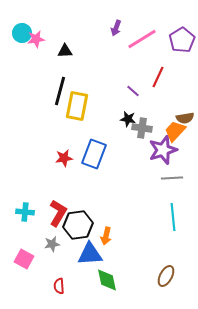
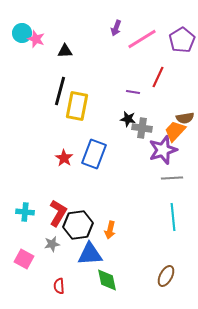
pink star: rotated 30 degrees clockwise
purple line: moved 1 px down; rotated 32 degrees counterclockwise
red star: rotated 30 degrees counterclockwise
orange arrow: moved 4 px right, 6 px up
